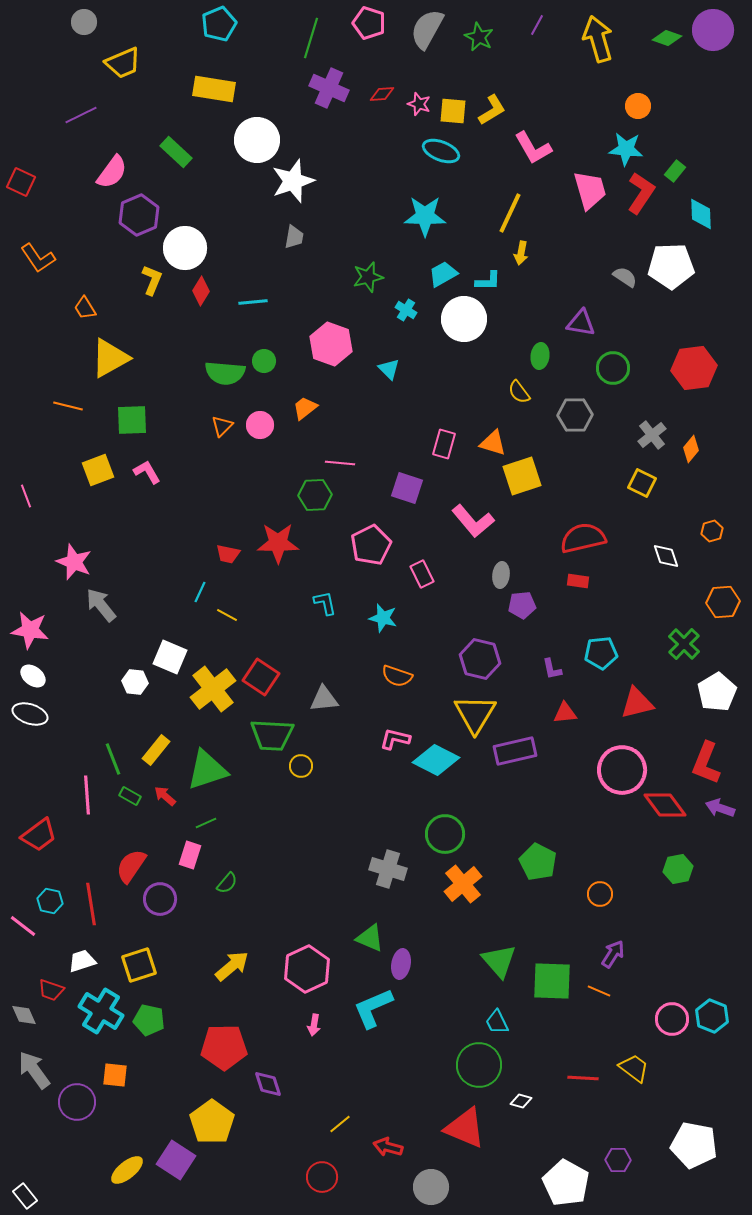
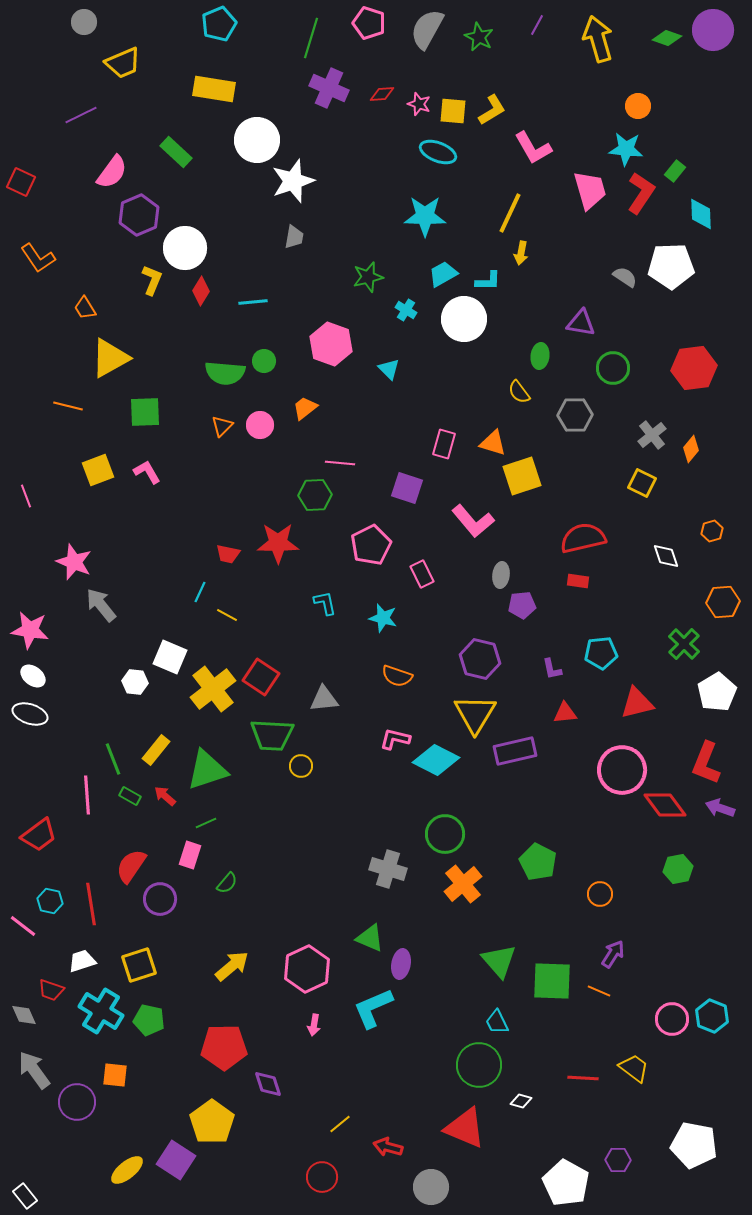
cyan ellipse at (441, 151): moved 3 px left, 1 px down
green square at (132, 420): moved 13 px right, 8 px up
